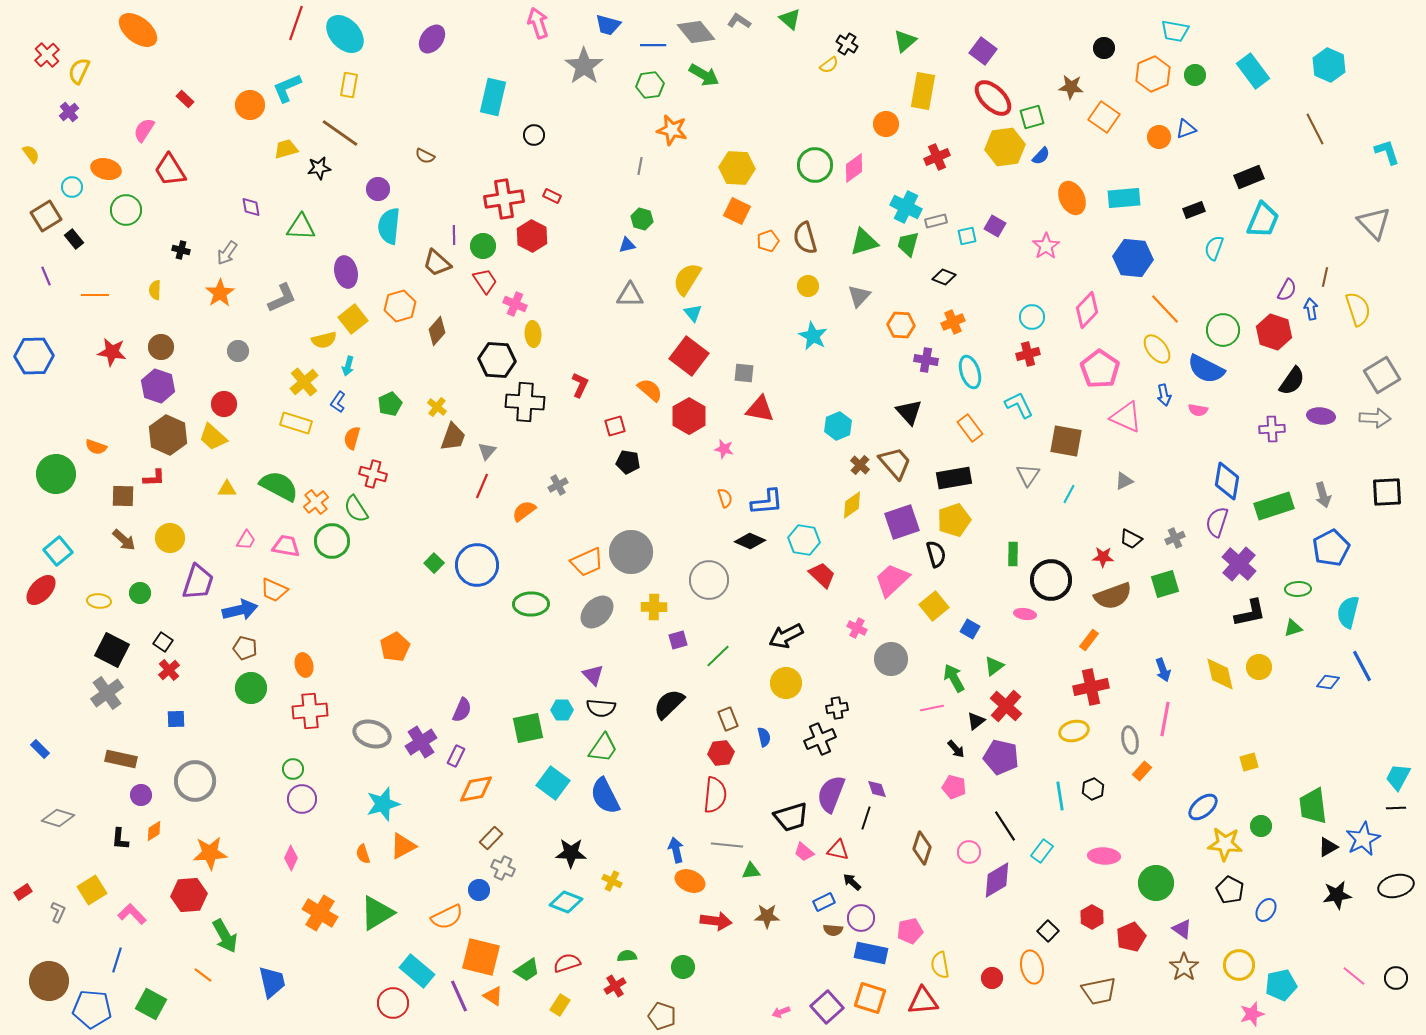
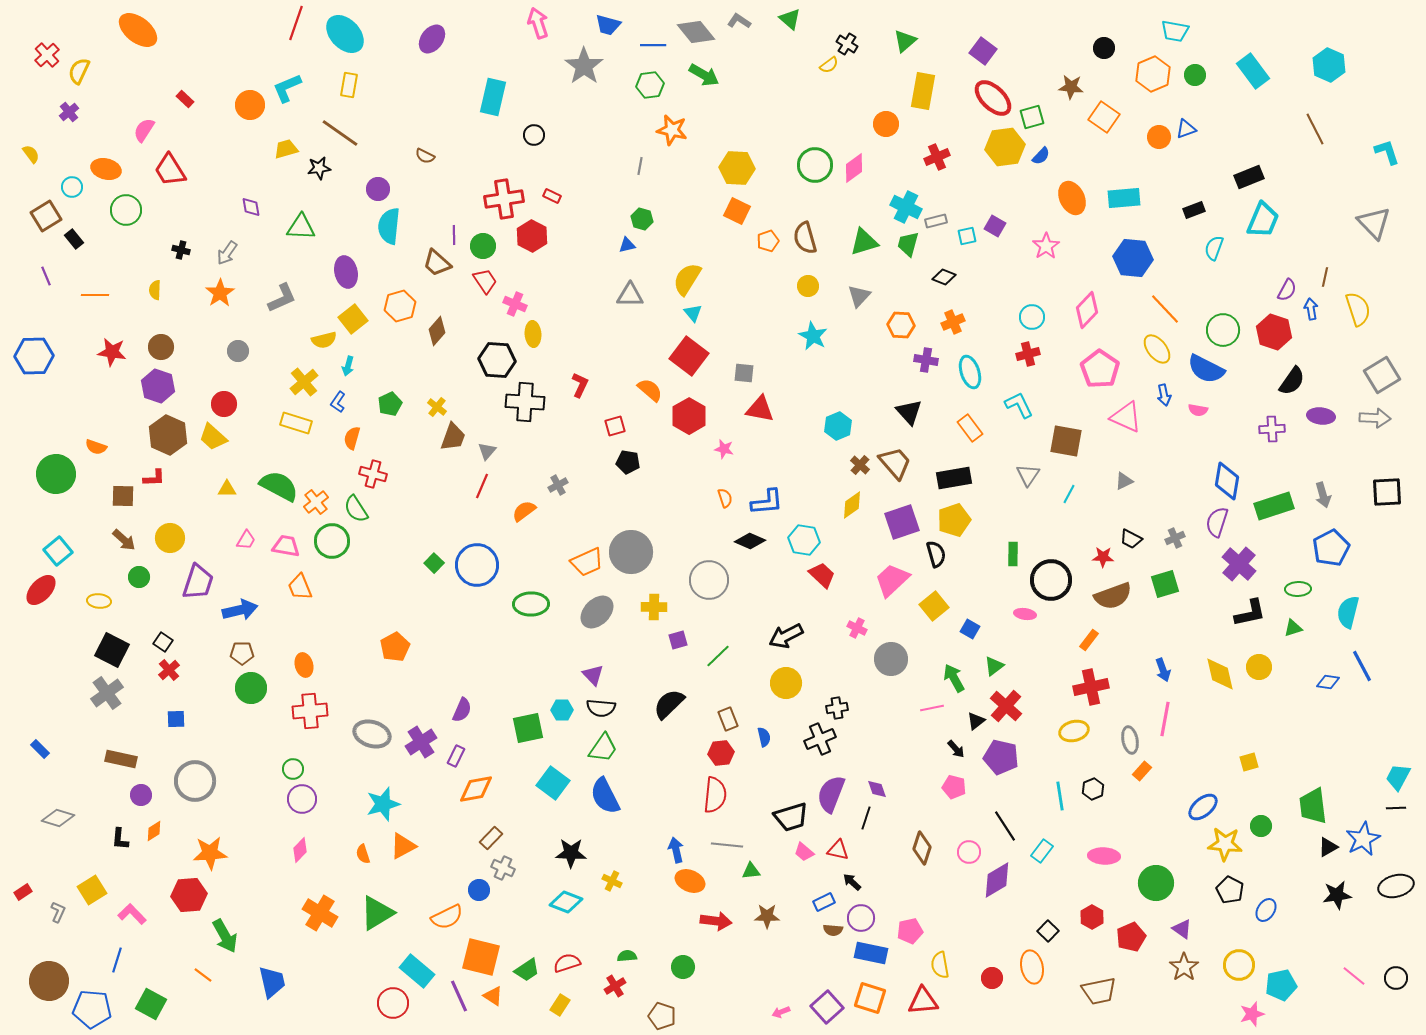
orange trapezoid at (274, 590): moved 26 px right, 3 px up; rotated 44 degrees clockwise
green circle at (140, 593): moved 1 px left, 16 px up
brown pentagon at (245, 648): moved 3 px left, 5 px down; rotated 15 degrees counterclockwise
pink diamond at (291, 858): moved 9 px right, 8 px up; rotated 20 degrees clockwise
